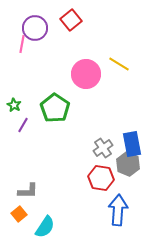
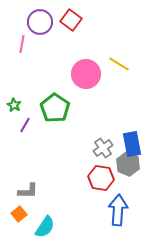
red square: rotated 15 degrees counterclockwise
purple circle: moved 5 px right, 6 px up
purple line: moved 2 px right
